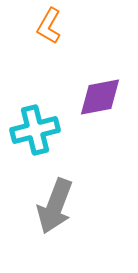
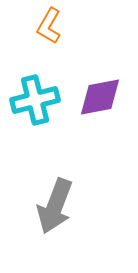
cyan cross: moved 30 px up
